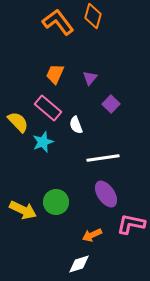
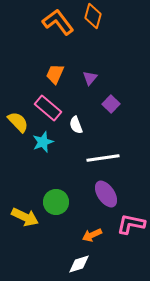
yellow arrow: moved 2 px right, 7 px down
